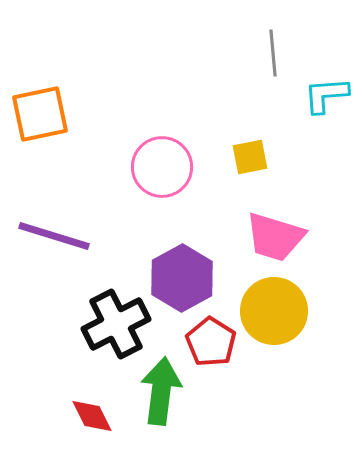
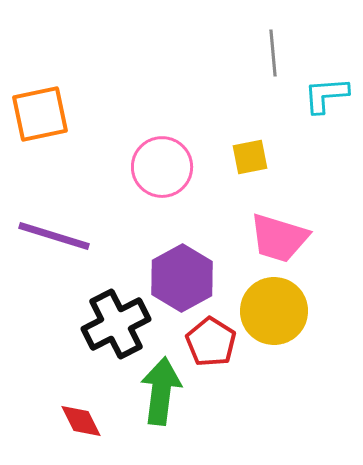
pink trapezoid: moved 4 px right, 1 px down
red diamond: moved 11 px left, 5 px down
